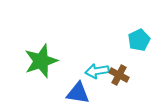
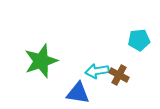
cyan pentagon: rotated 20 degrees clockwise
